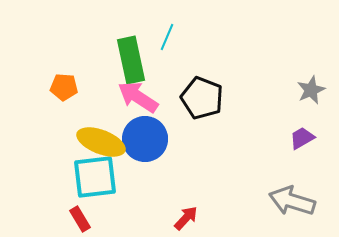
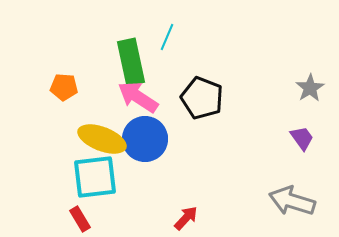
green rectangle: moved 2 px down
gray star: moved 1 px left, 2 px up; rotated 8 degrees counterclockwise
purple trapezoid: rotated 84 degrees clockwise
yellow ellipse: moved 1 px right, 3 px up
